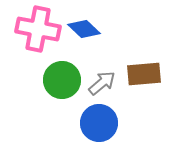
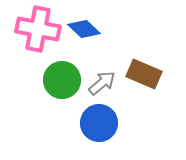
brown rectangle: rotated 28 degrees clockwise
